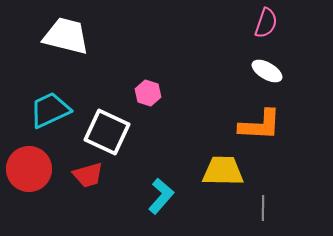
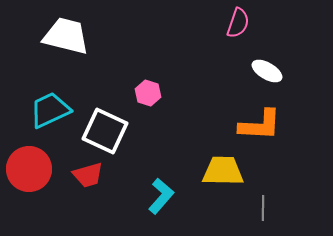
pink semicircle: moved 28 px left
white square: moved 2 px left, 1 px up
